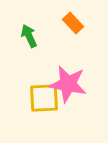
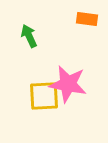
orange rectangle: moved 14 px right, 4 px up; rotated 40 degrees counterclockwise
yellow square: moved 2 px up
